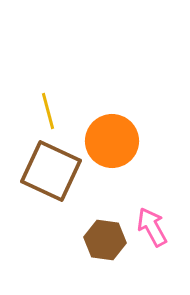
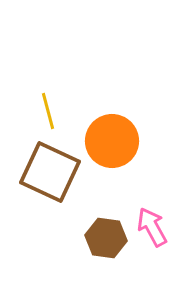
brown square: moved 1 px left, 1 px down
brown hexagon: moved 1 px right, 2 px up
